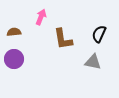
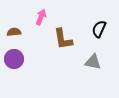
black semicircle: moved 5 px up
